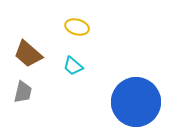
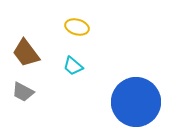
brown trapezoid: moved 2 px left, 1 px up; rotated 12 degrees clockwise
gray trapezoid: rotated 105 degrees clockwise
